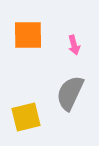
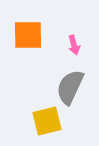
gray semicircle: moved 6 px up
yellow square: moved 21 px right, 4 px down
